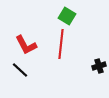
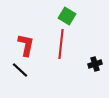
red L-shape: rotated 140 degrees counterclockwise
black cross: moved 4 px left, 2 px up
